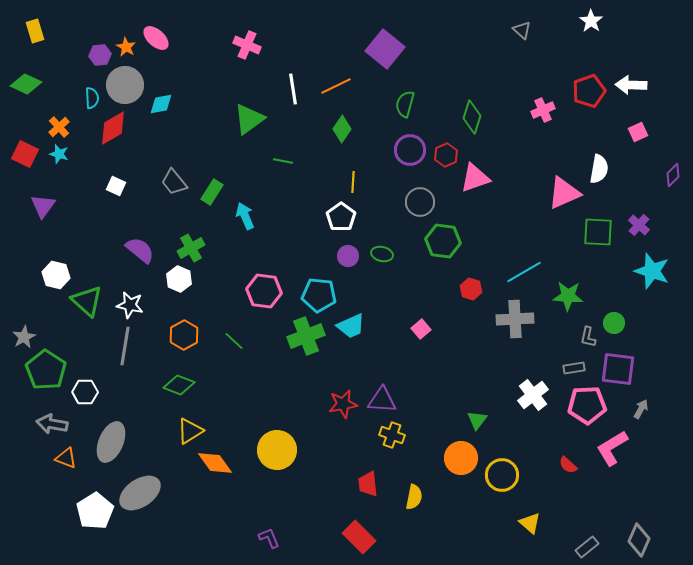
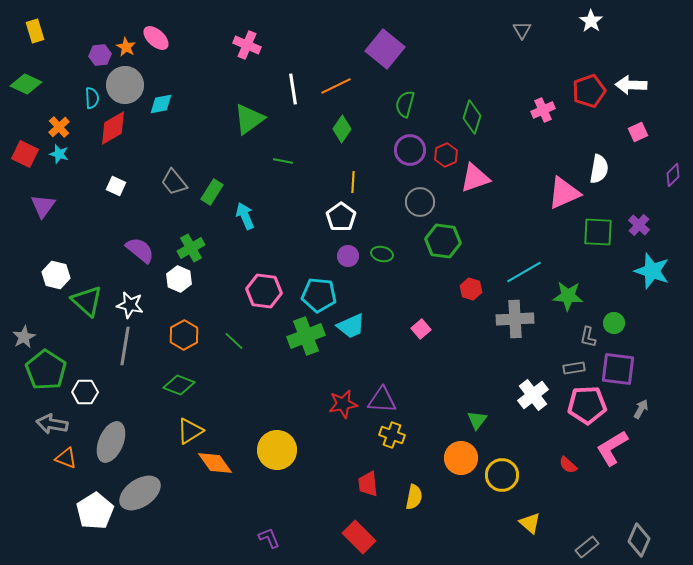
gray triangle at (522, 30): rotated 18 degrees clockwise
